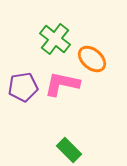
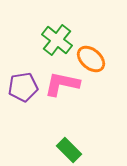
green cross: moved 2 px right, 1 px down
orange ellipse: moved 1 px left
